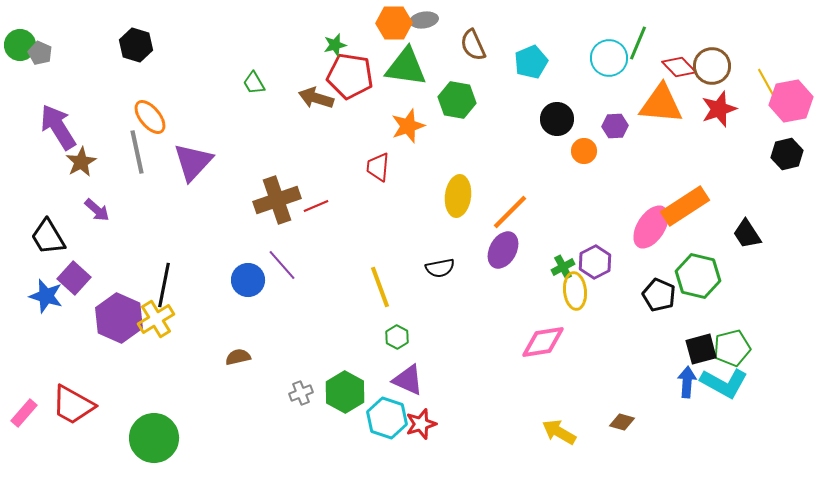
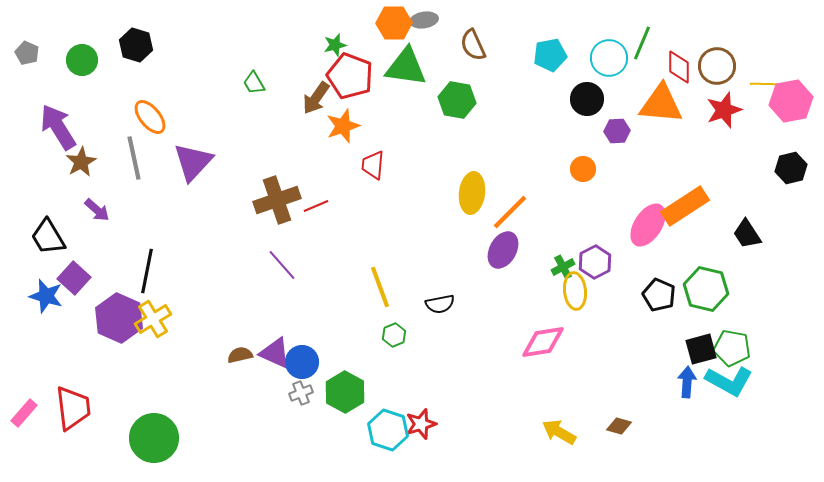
green line at (638, 43): moved 4 px right
green circle at (20, 45): moved 62 px right, 15 px down
gray pentagon at (40, 53): moved 13 px left
cyan pentagon at (531, 62): moved 19 px right, 7 px up; rotated 12 degrees clockwise
brown circle at (712, 66): moved 5 px right
red diamond at (679, 67): rotated 44 degrees clockwise
red pentagon at (350, 76): rotated 12 degrees clockwise
yellow line at (767, 84): rotated 60 degrees counterclockwise
brown arrow at (316, 98): rotated 72 degrees counterclockwise
red star at (719, 109): moved 5 px right, 1 px down
black circle at (557, 119): moved 30 px right, 20 px up
orange star at (408, 126): moved 65 px left
purple hexagon at (615, 126): moved 2 px right, 5 px down
orange circle at (584, 151): moved 1 px left, 18 px down
gray line at (137, 152): moved 3 px left, 6 px down
black hexagon at (787, 154): moved 4 px right, 14 px down
red trapezoid at (378, 167): moved 5 px left, 2 px up
yellow ellipse at (458, 196): moved 14 px right, 3 px up
pink ellipse at (651, 227): moved 3 px left, 2 px up
black semicircle at (440, 268): moved 36 px down
green hexagon at (698, 276): moved 8 px right, 13 px down
blue circle at (248, 280): moved 54 px right, 82 px down
black line at (164, 285): moved 17 px left, 14 px up
yellow cross at (156, 319): moved 3 px left
green hexagon at (397, 337): moved 3 px left, 2 px up; rotated 10 degrees clockwise
green pentagon at (732, 348): rotated 24 degrees clockwise
brown semicircle at (238, 357): moved 2 px right, 2 px up
purple triangle at (408, 380): moved 133 px left, 27 px up
cyan L-shape at (724, 383): moved 5 px right, 2 px up
red trapezoid at (73, 405): moved 3 px down; rotated 126 degrees counterclockwise
cyan hexagon at (387, 418): moved 1 px right, 12 px down
brown diamond at (622, 422): moved 3 px left, 4 px down
